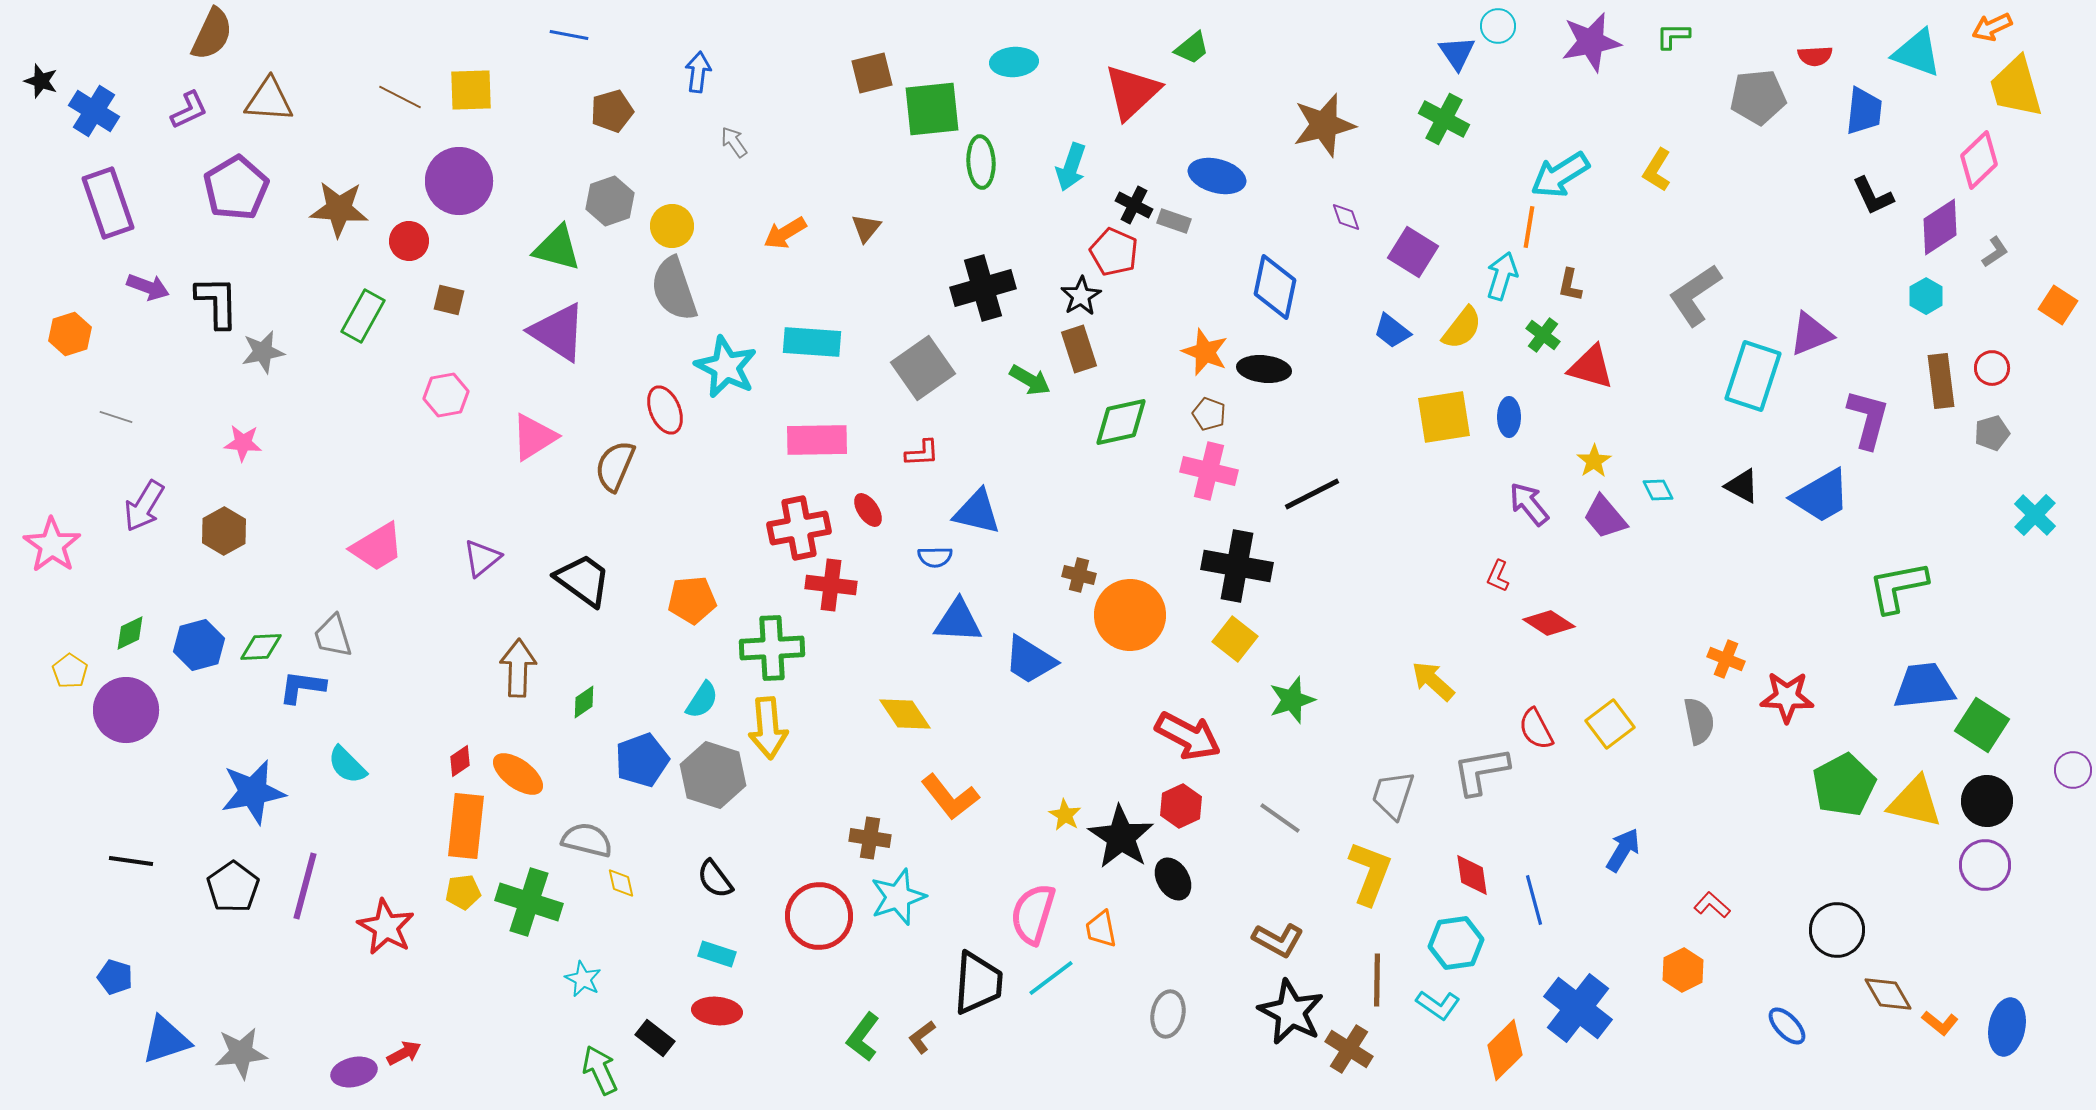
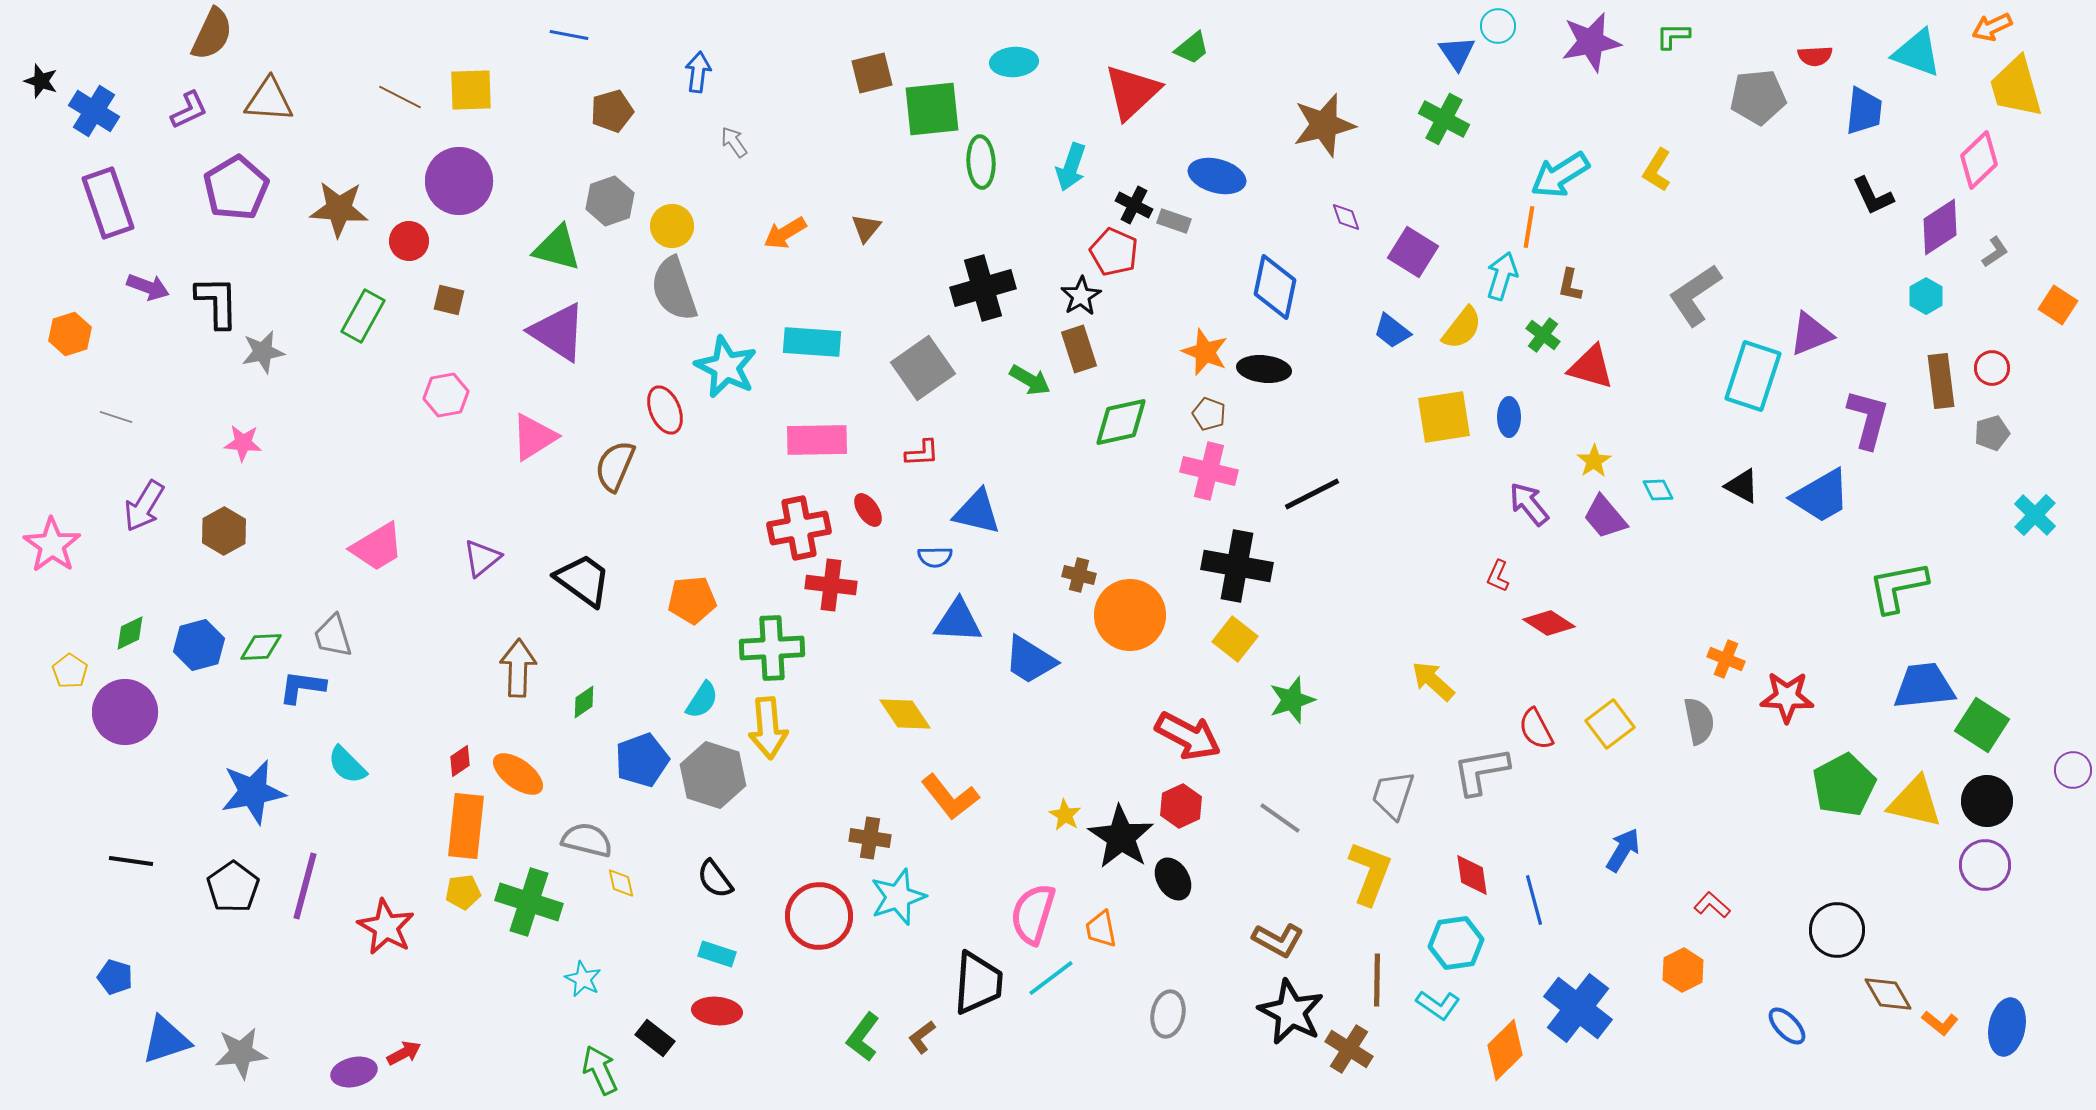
purple circle at (126, 710): moved 1 px left, 2 px down
